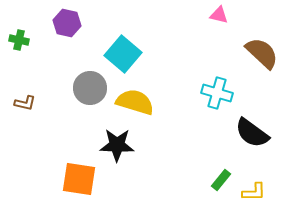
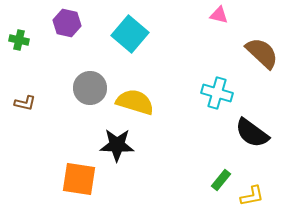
cyan square: moved 7 px right, 20 px up
yellow L-shape: moved 2 px left, 4 px down; rotated 10 degrees counterclockwise
